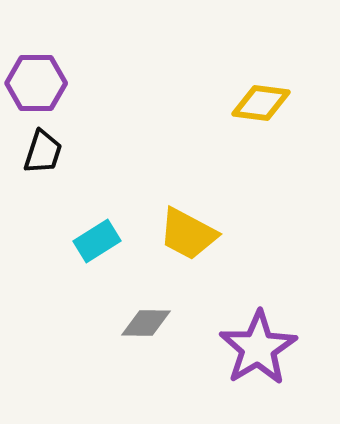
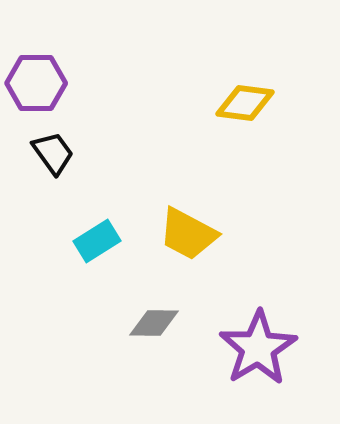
yellow diamond: moved 16 px left
black trapezoid: moved 10 px right, 1 px down; rotated 54 degrees counterclockwise
gray diamond: moved 8 px right
